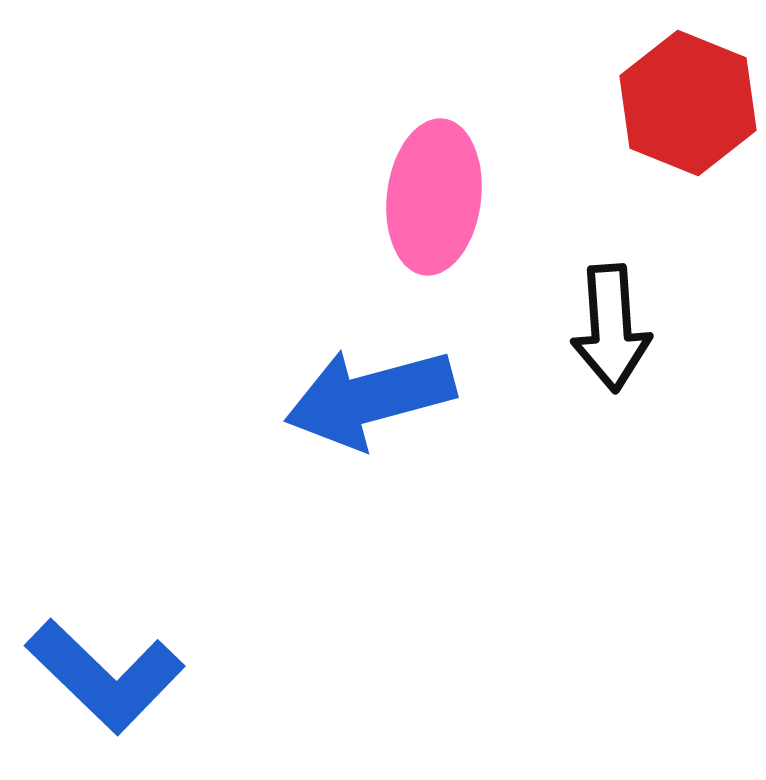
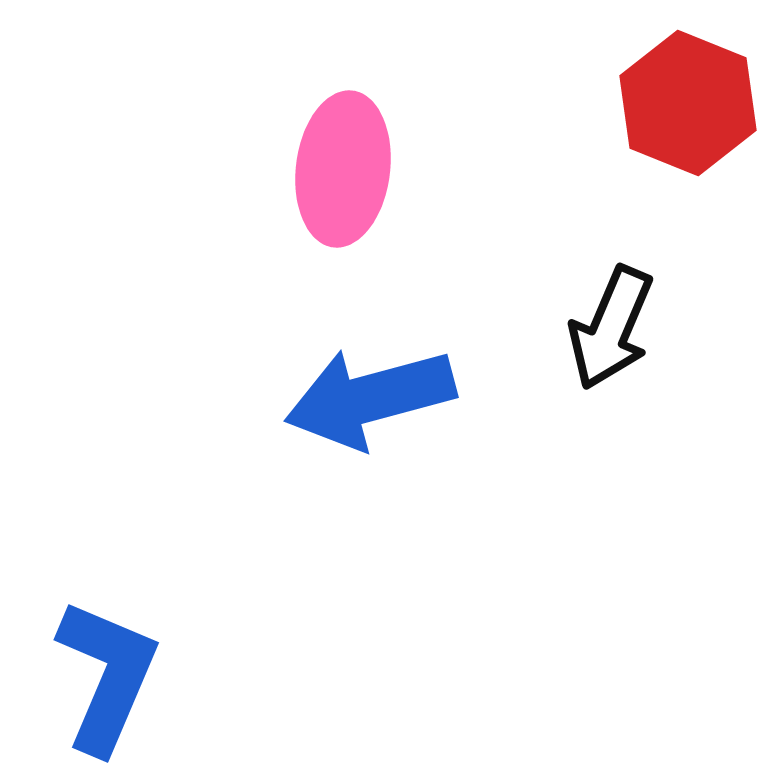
pink ellipse: moved 91 px left, 28 px up
black arrow: rotated 27 degrees clockwise
blue L-shape: moved 2 px right; rotated 111 degrees counterclockwise
